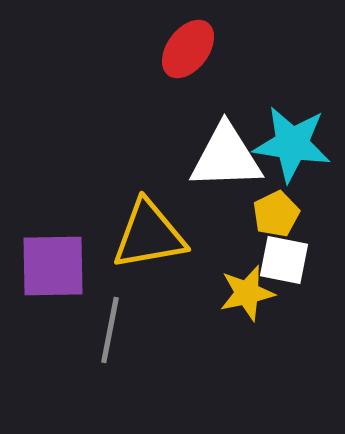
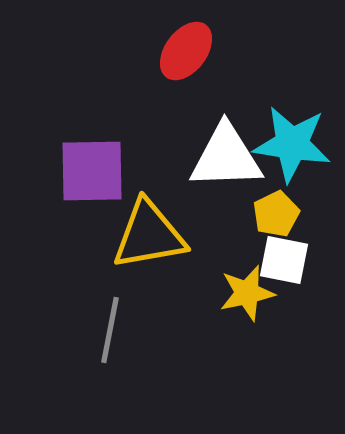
red ellipse: moved 2 px left, 2 px down
purple square: moved 39 px right, 95 px up
